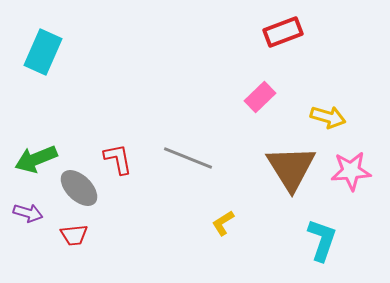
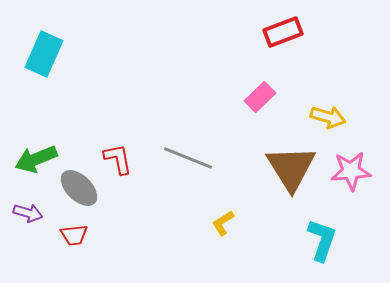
cyan rectangle: moved 1 px right, 2 px down
